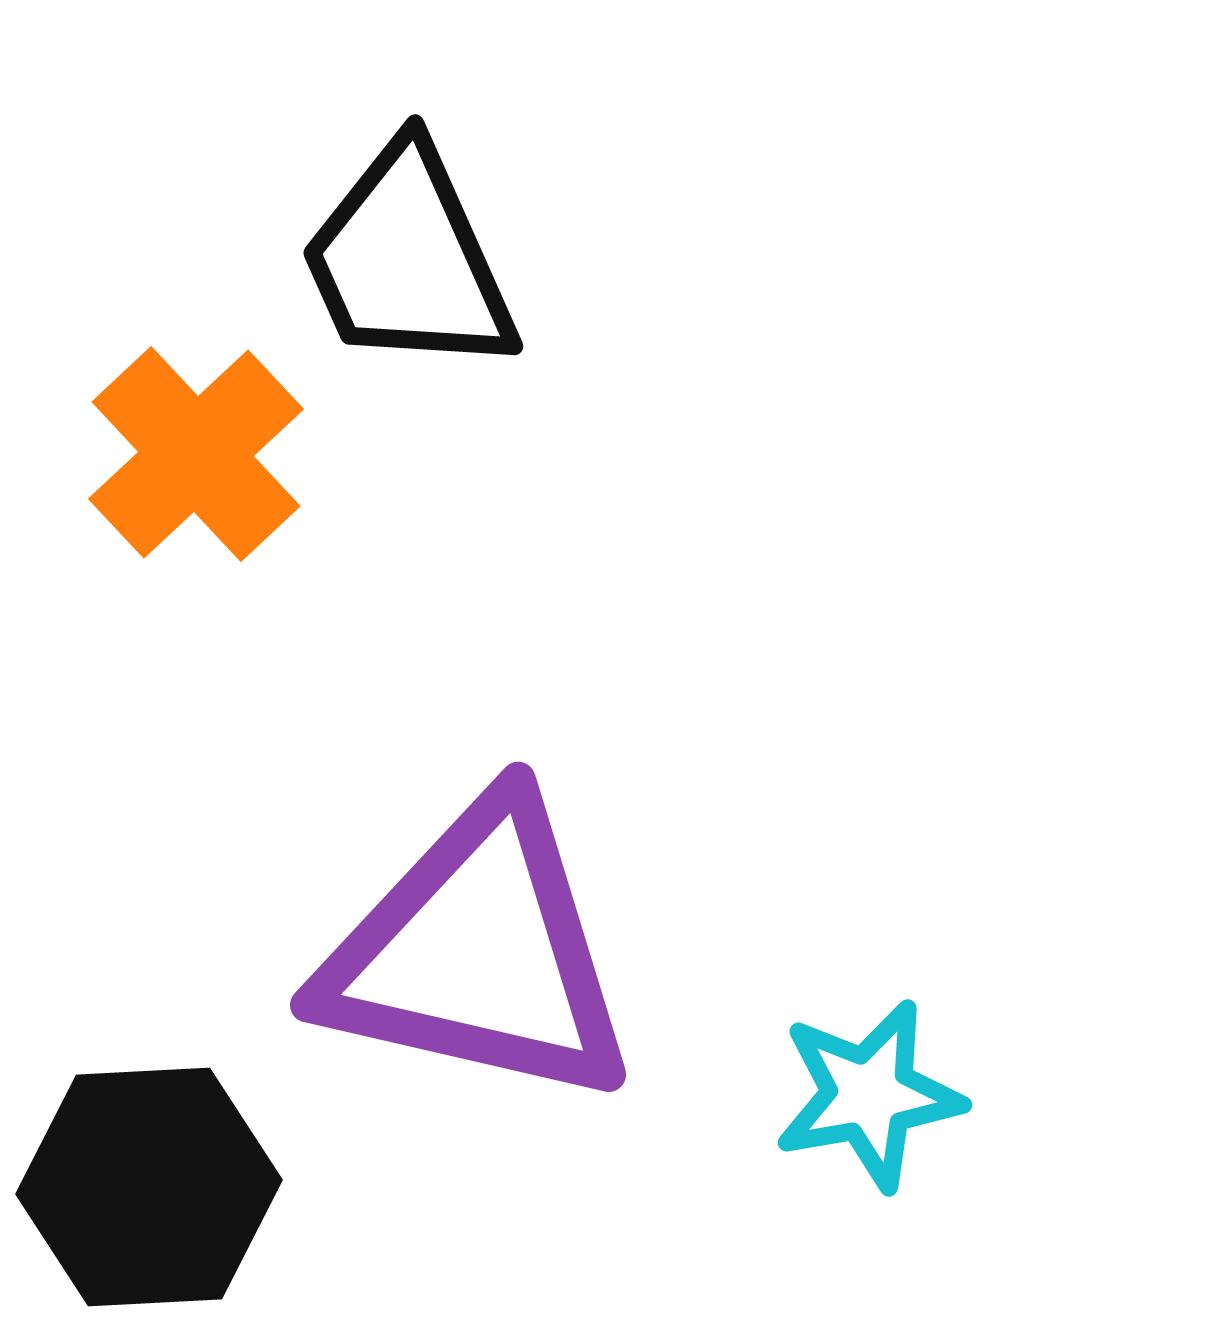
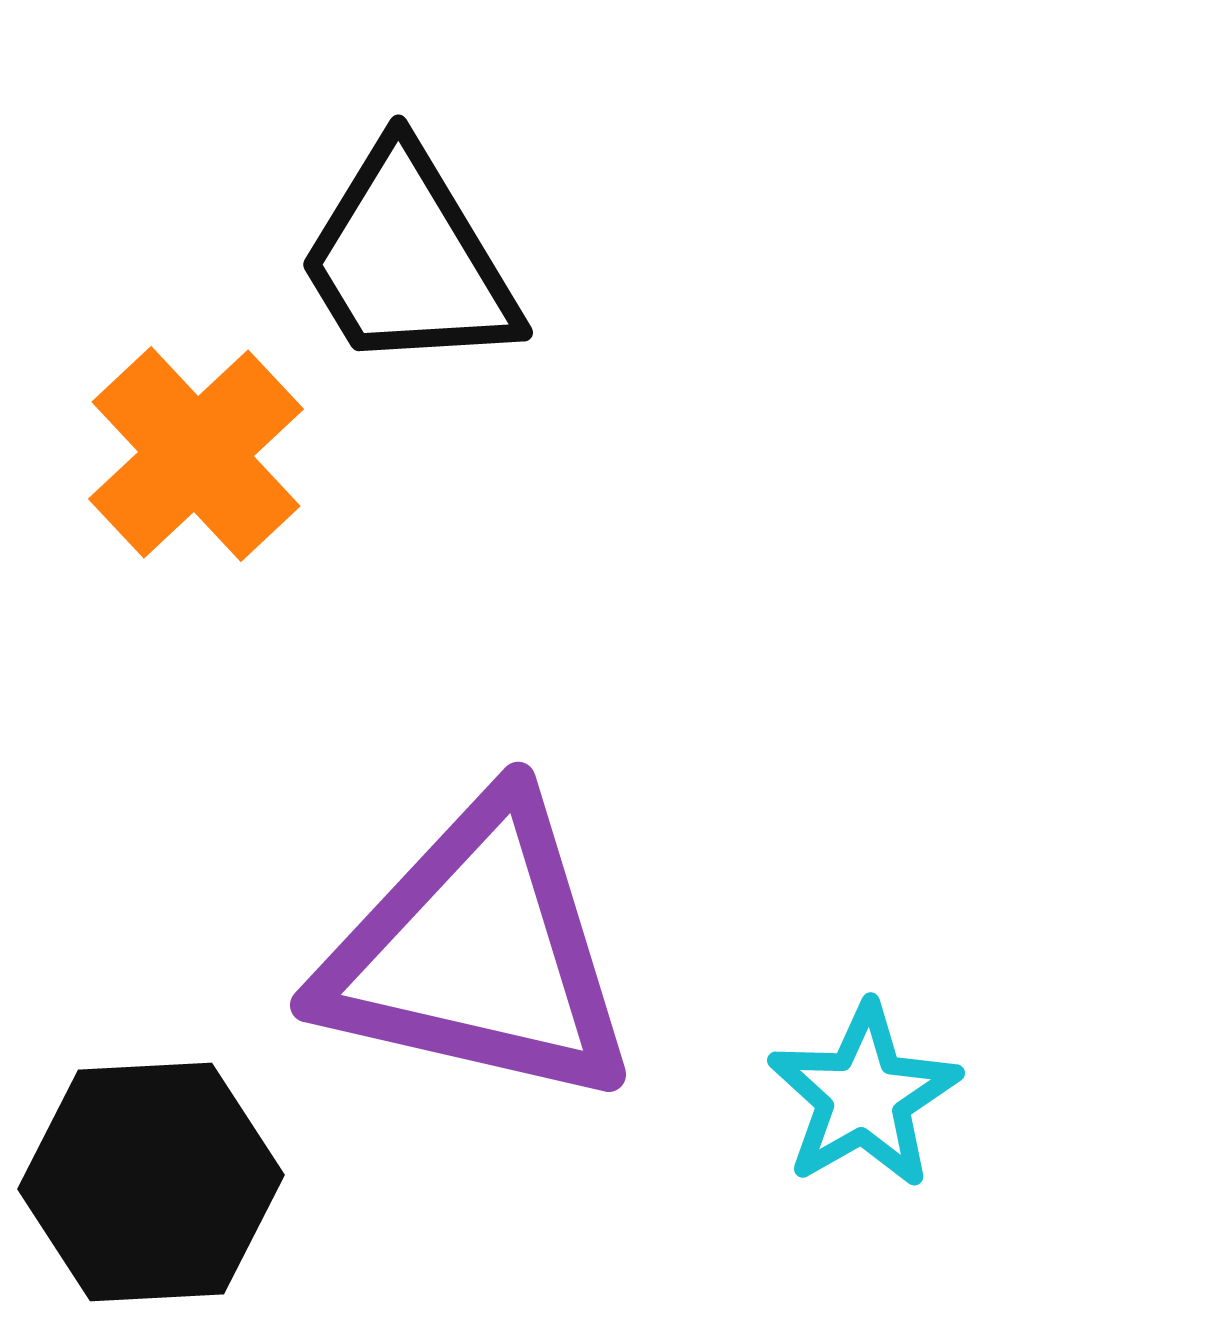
black trapezoid: rotated 7 degrees counterclockwise
cyan star: moved 5 px left, 1 px down; rotated 20 degrees counterclockwise
black hexagon: moved 2 px right, 5 px up
